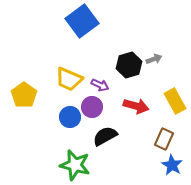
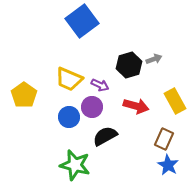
blue circle: moved 1 px left
blue star: moved 4 px left
